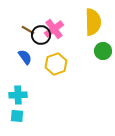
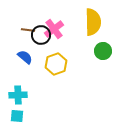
brown line: rotated 24 degrees counterclockwise
blue semicircle: rotated 14 degrees counterclockwise
